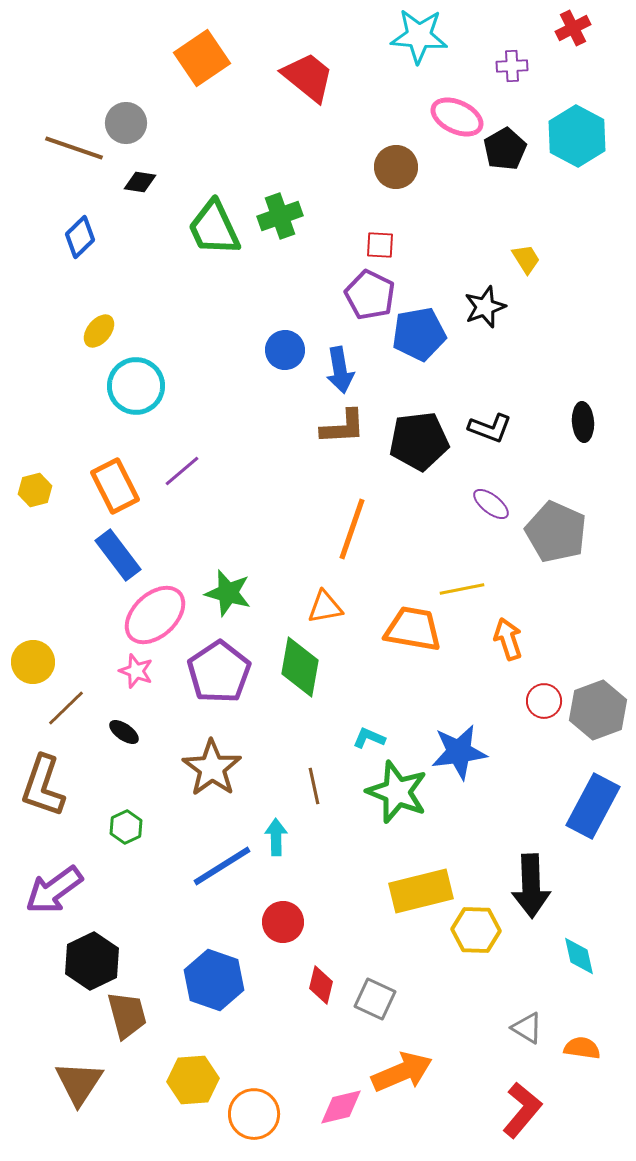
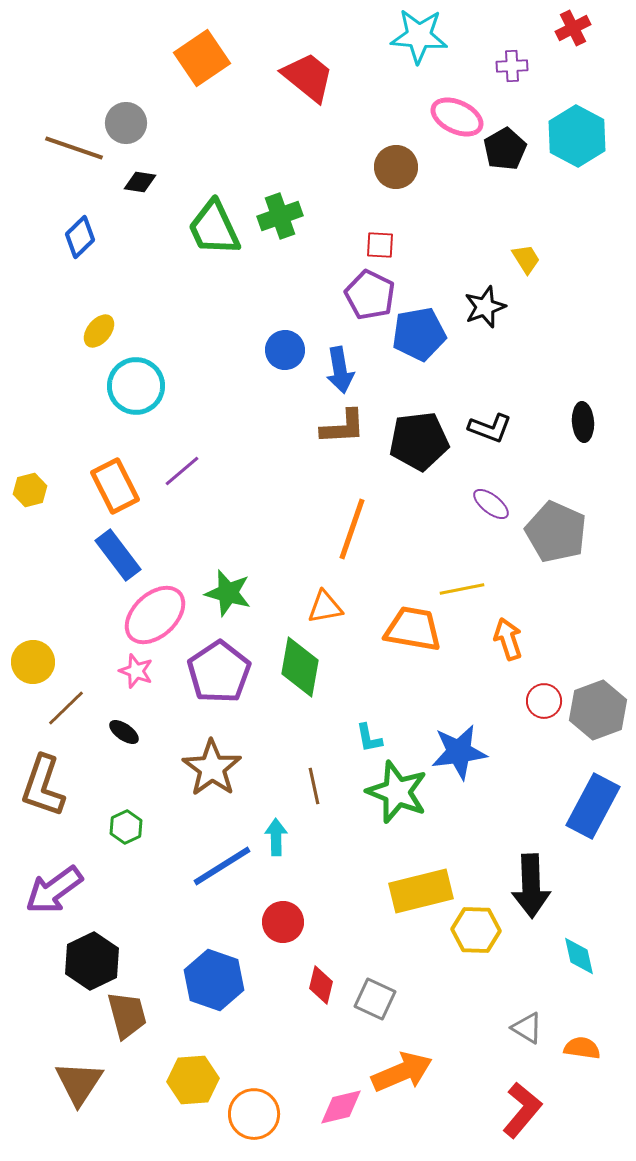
yellow hexagon at (35, 490): moved 5 px left
cyan L-shape at (369, 738): rotated 124 degrees counterclockwise
